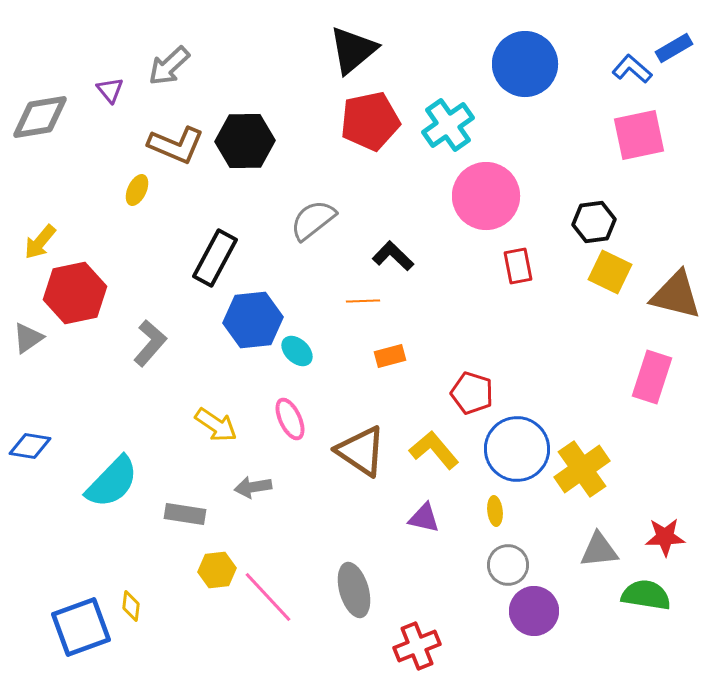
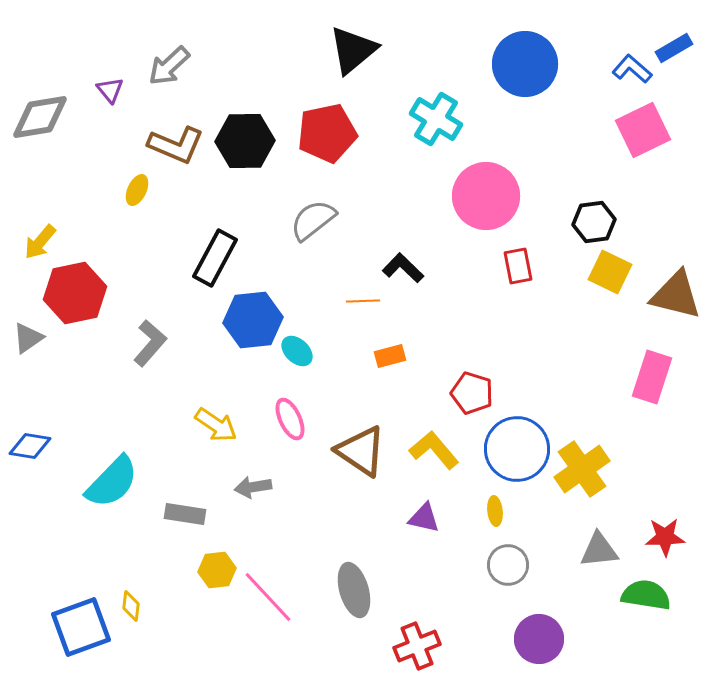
red pentagon at (370, 121): moved 43 px left, 12 px down
cyan cross at (448, 125): moved 12 px left, 6 px up; rotated 24 degrees counterclockwise
pink square at (639, 135): moved 4 px right, 5 px up; rotated 14 degrees counterclockwise
black L-shape at (393, 256): moved 10 px right, 12 px down
purple circle at (534, 611): moved 5 px right, 28 px down
